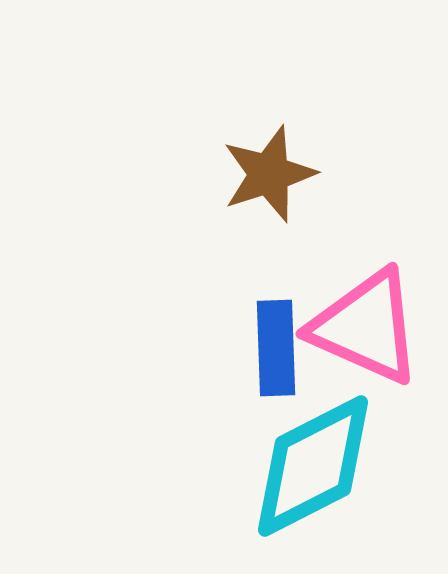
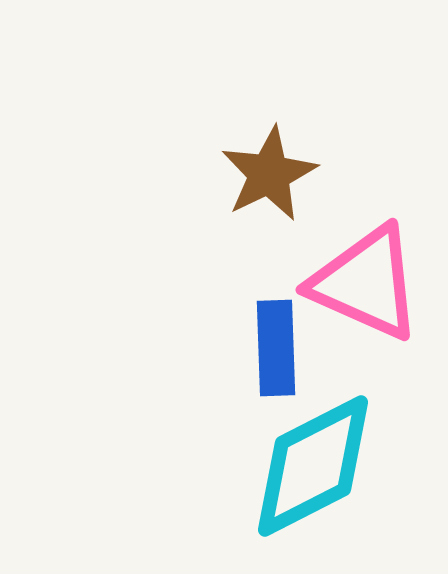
brown star: rotated 8 degrees counterclockwise
pink triangle: moved 44 px up
